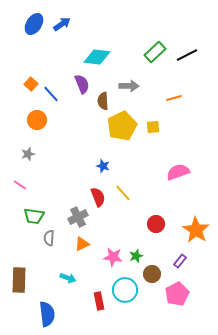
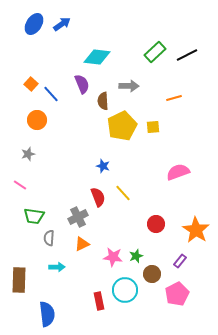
cyan arrow: moved 11 px left, 11 px up; rotated 21 degrees counterclockwise
